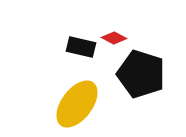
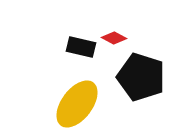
black pentagon: moved 3 px down
